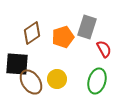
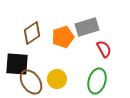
gray rectangle: rotated 55 degrees clockwise
